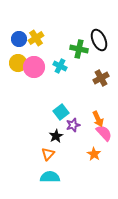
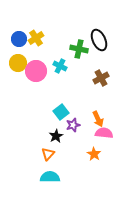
pink circle: moved 2 px right, 4 px down
pink semicircle: rotated 42 degrees counterclockwise
